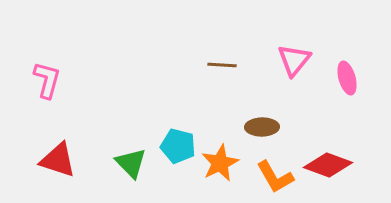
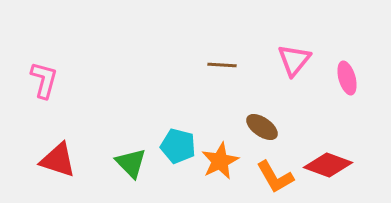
pink L-shape: moved 3 px left
brown ellipse: rotated 36 degrees clockwise
orange star: moved 2 px up
